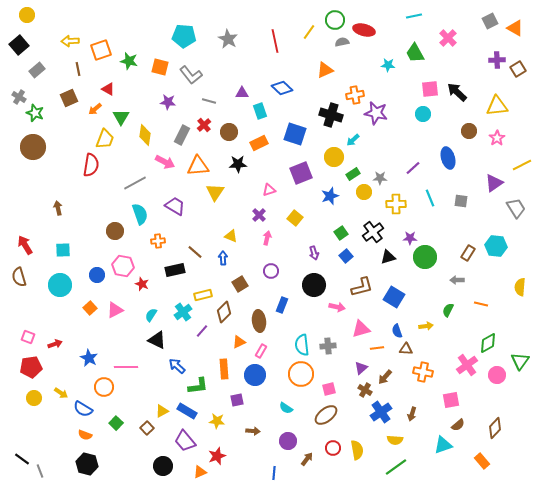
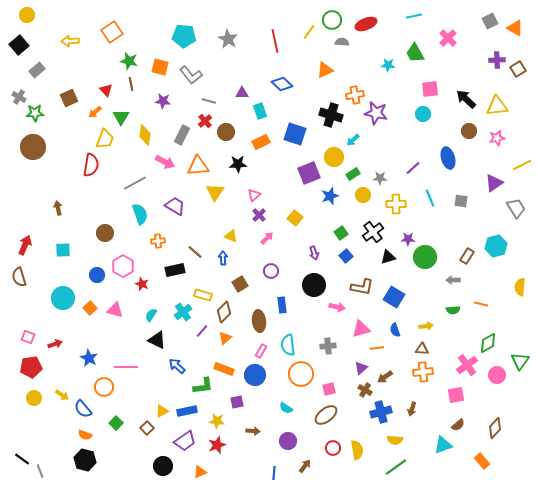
green circle at (335, 20): moved 3 px left
red ellipse at (364, 30): moved 2 px right, 6 px up; rotated 35 degrees counterclockwise
gray semicircle at (342, 42): rotated 16 degrees clockwise
orange square at (101, 50): moved 11 px right, 18 px up; rotated 15 degrees counterclockwise
brown line at (78, 69): moved 53 px right, 15 px down
blue diamond at (282, 88): moved 4 px up
red triangle at (108, 89): moved 2 px left, 1 px down; rotated 16 degrees clockwise
black arrow at (457, 92): moved 9 px right, 7 px down
purple star at (168, 102): moved 5 px left, 1 px up
orange arrow at (95, 109): moved 3 px down
green star at (35, 113): rotated 24 degrees counterclockwise
red cross at (204, 125): moved 1 px right, 4 px up
brown circle at (229, 132): moved 3 px left
pink star at (497, 138): rotated 21 degrees clockwise
orange rectangle at (259, 143): moved 2 px right, 1 px up
purple square at (301, 173): moved 8 px right
pink triangle at (269, 190): moved 15 px left, 5 px down; rotated 24 degrees counterclockwise
yellow circle at (364, 192): moved 1 px left, 3 px down
brown circle at (115, 231): moved 10 px left, 2 px down
pink arrow at (267, 238): rotated 32 degrees clockwise
purple star at (410, 238): moved 2 px left, 1 px down
red arrow at (25, 245): rotated 54 degrees clockwise
cyan hexagon at (496, 246): rotated 20 degrees counterclockwise
brown rectangle at (468, 253): moved 1 px left, 3 px down
pink hexagon at (123, 266): rotated 20 degrees clockwise
gray arrow at (457, 280): moved 4 px left
cyan circle at (60, 285): moved 3 px right, 13 px down
brown L-shape at (362, 287): rotated 25 degrees clockwise
yellow rectangle at (203, 295): rotated 30 degrees clockwise
blue rectangle at (282, 305): rotated 28 degrees counterclockwise
pink triangle at (115, 310): rotated 42 degrees clockwise
green semicircle at (448, 310): moved 5 px right; rotated 120 degrees counterclockwise
blue semicircle at (397, 331): moved 2 px left, 1 px up
orange triangle at (239, 342): moved 14 px left, 4 px up; rotated 16 degrees counterclockwise
cyan semicircle at (302, 345): moved 14 px left
brown triangle at (406, 349): moved 16 px right
orange rectangle at (224, 369): rotated 66 degrees counterclockwise
orange cross at (423, 372): rotated 18 degrees counterclockwise
brown arrow at (385, 377): rotated 14 degrees clockwise
green L-shape at (198, 386): moved 5 px right
yellow arrow at (61, 393): moved 1 px right, 2 px down
purple square at (237, 400): moved 2 px down
pink square at (451, 400): moved 5 px right, 5 px up
blue semicircle at (83, 409): rotated 18 degrees clockwise
blue rectangle at (187, 411): rotated 42 degrees counterclockwise
blue cross at (381, 412): rotated 20 degrees clockwise
brown arrow at (412, 414): moved 5 px up
purple trapezoid at (185, 441): rotated 85 degrees counterclockwise
red star at (217, 456): moved 11 px up
brown arrow at (307, 459): moved 2 px left, 7 px down
black hexagon at (87, 464): moved 2 px left, 4 px up
